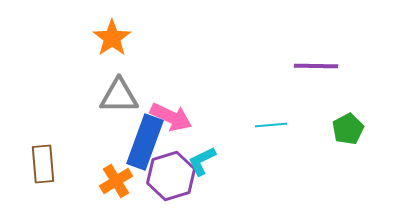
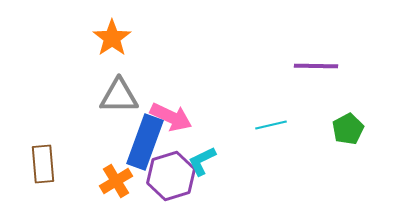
cyan line: rotated 8 degrees counterclockwise
